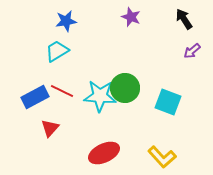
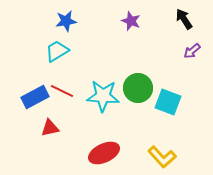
purple star: moved 4 px down
green circle: moved 13 px right
cyan star: moved 3 px right
red triangle: rotated 36 degrees clockwise
